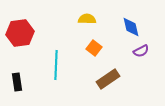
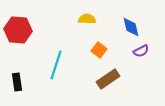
red hexagon: moved 2 px left, 3 px up; rotated 12 degrees clockwise
orange square: moved 5 px right, 2 px down
cyan line: rotated 16 degrees clockwise
